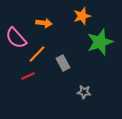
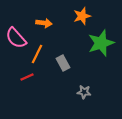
green star: moved 1 px right, 1 px down
orange line: rotated 18 degrees counterclockwise
red line: moved 1 px left, 1 px down
